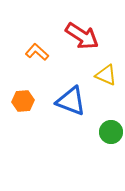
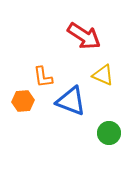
red arrow: moved 2 px right
orange L-shape: moved 6 px right, 25 px down; rotated 140 degrees counterclockwise
yellow triangle: moved 3 px left
green circle: moved 2 px left, 1 px down
